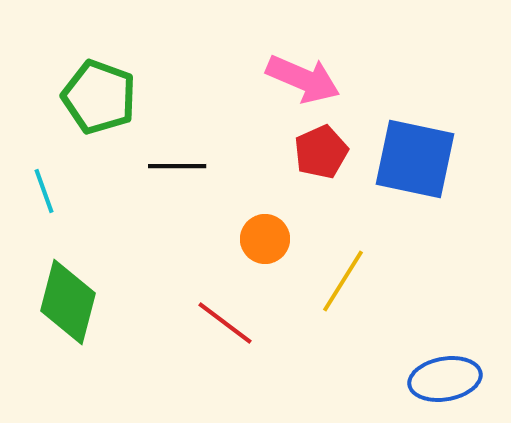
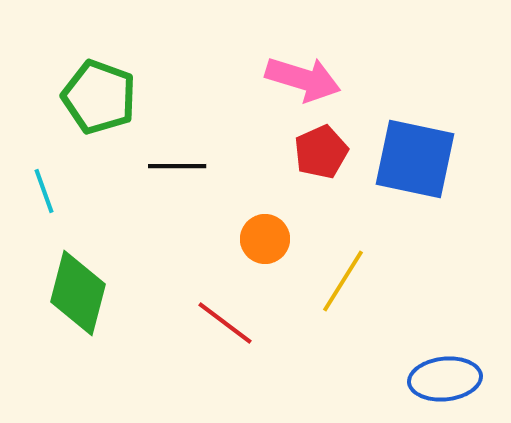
pink arrow: rotated 6 degrees counterclockwise
green diamond: moved 10 px right, 9 px up
blue ellipse: rotated 4 degrees clockwise
